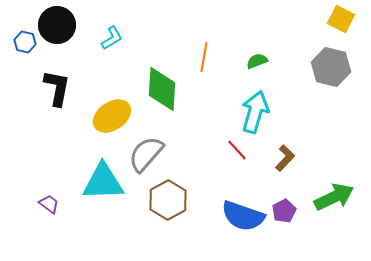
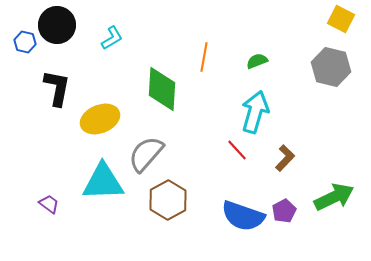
yellow ellipse: moved 12 px left, 3 px down; rotated 12 degrees clockwise
